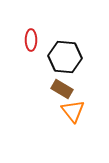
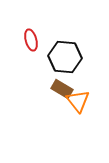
red ellipse: rotated 15 degrees counterclockwise
orange triangle: moved 5 px right, 10 px up
